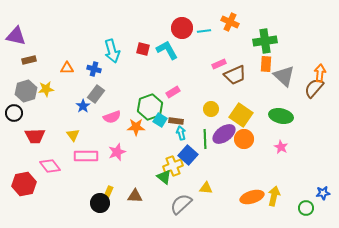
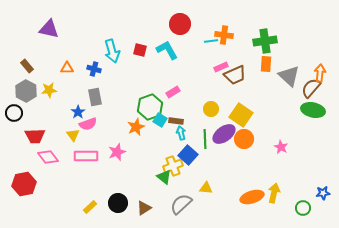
orange cross at (230, 22): moved 6 px left, 13 px down; rotated 18 degrees counterclockwise
red circle at (182, 28): moved 2 px left, 4 px up
cyan line at (204, 31): moved 7 px right, 10 px down
purple triangle at (16, 36): moved 33 px right, 7 px up
red square at (143, 49): moved 3 px left, 1 px down
brown rectangle at (29, 60): moved 2 px left, 6 px down; rotated 64 degrees clockwise
pink rectangle at (219, 64): moved 2 px right, 3 px down
gray triangle at (284, 76): moved 5 px right
brown semicircle at (314, 88): moved 3 px left
yellow star at (46, 89): moved 3 px right, 1 px down
gray hexagon at (26, 91): rotated 15 degrees counterclockwise
gray rectangle at (96, 94): moved 1 px left, 3 px down; rotated 48 degrees counterclockwise
blue star at (83, 106): moved 5 px left, 6 px down
green ellipse at (281, 116): moved 32 px right, 6 px up
pink semicircle at (112, 117): moved 24 px left, 7 px down
orange star at (136, 127): rotated 24 degrees counterclockwise
pink diamond at (50, 166): moved 2 px left, 9 px up
yellow rectangle at (108, 193): moved 18 px left, 14 px down; rotated 24 degrees clockwise
brown triangle at (135, 196): moved 9 px right, 12 px down; rotated 35 degrees counterclockwise
yellow arrow at (274, 196): moved 3 px up
black circle at (100, 203): moved 18 px right
green circle at (306, 208): moved 3 px left
